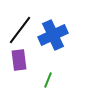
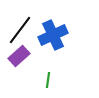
purple rectangle: moved 4 px up; rotated 55 degrees clockwise
green line: rotated 14 degrees counterclockwise
